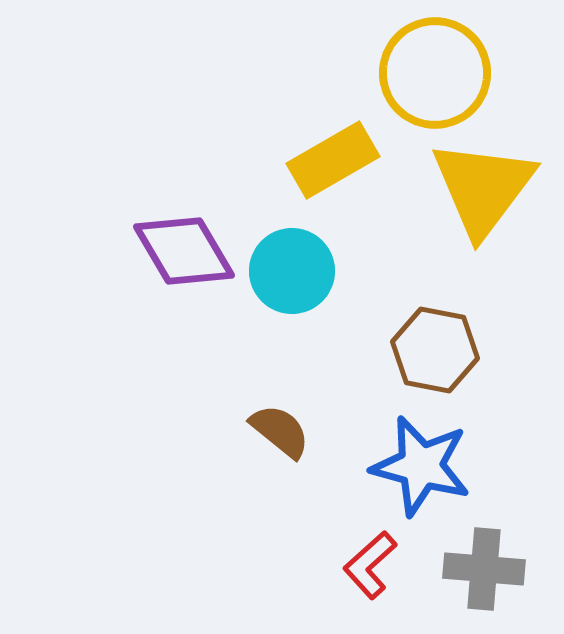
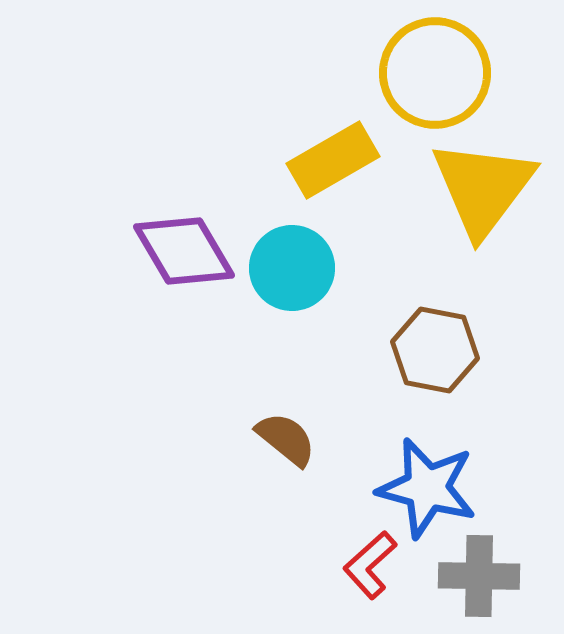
cyan circle: moved 3 px up
brown semicircle: moved 6 px right, 8 px down
blue star: moved 6 px right, 22 px down
gray cross: moved 5 px left, 7 px down; rotated 4 degrees counterclockwise
